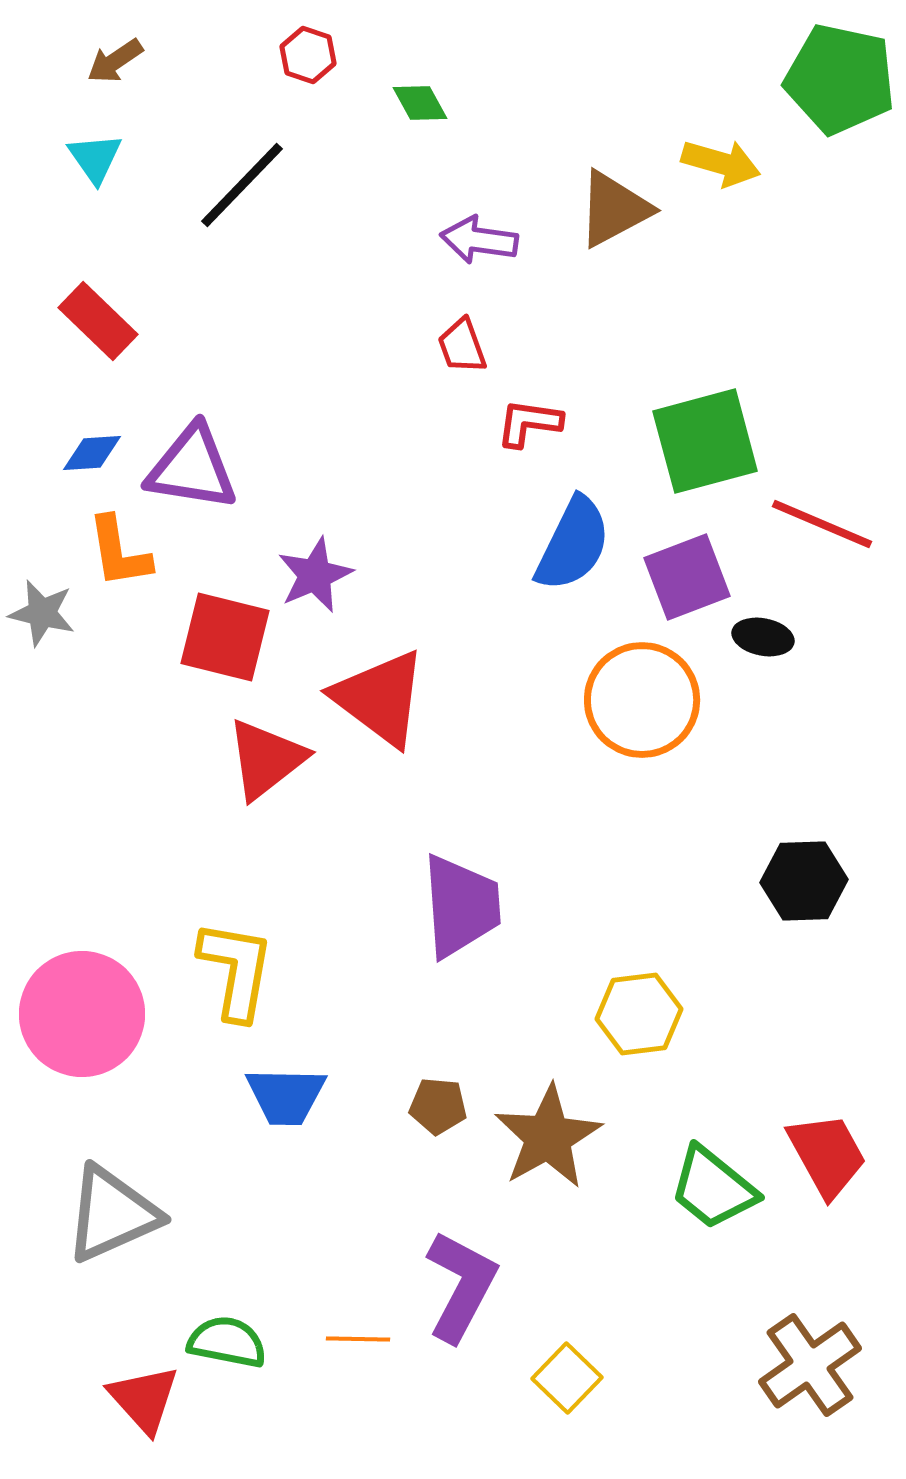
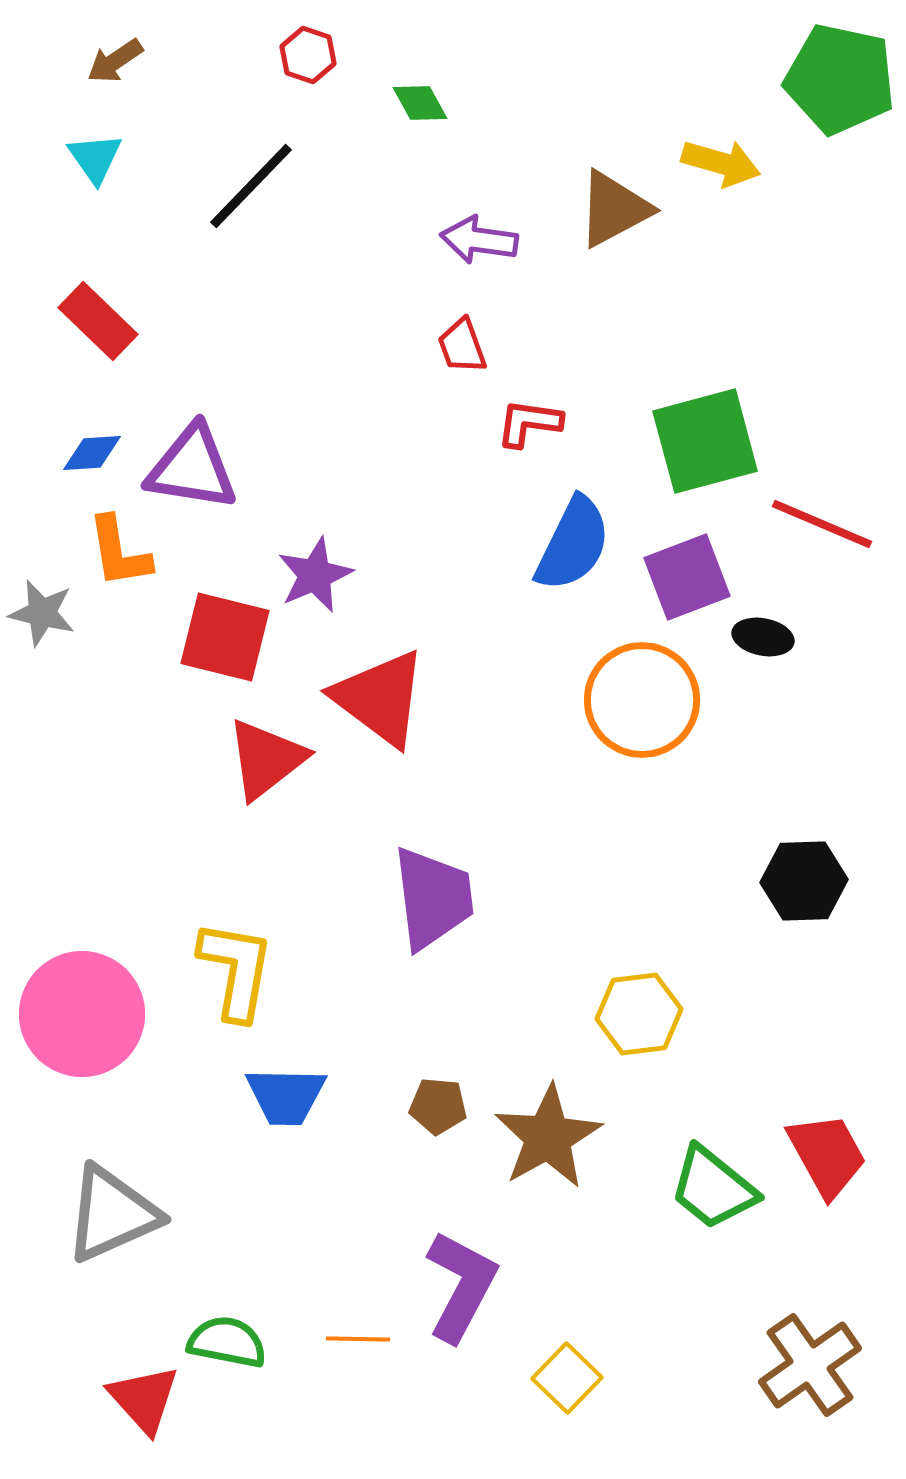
black line at (242, 185): moved 9 px right, 1 px down
purple trapezoid at (461, 906): moved 28 px left, 8 px up; rotated 3 degrees counterclockwise
